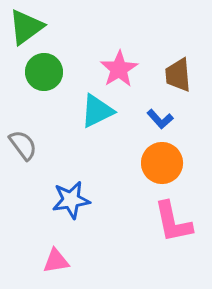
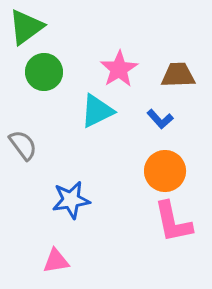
brown trapezoid: rotated 93 degrees clockwise
orange circle: moved 3 px right, 8 px down
